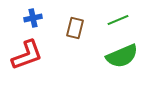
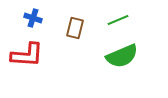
blue cross: rotated 30 degrees clockwise
red L-shape: rotated 24 degrees clockwise
